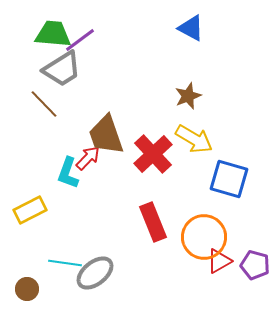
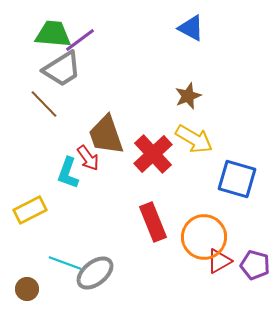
red arrow: rotated 100 degrees clockwise
blue square: moved 8 px right
cyan line: rotated 12 degrees clockwise
